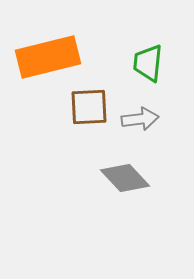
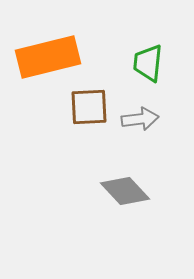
gray diamond: moved 13 px down
